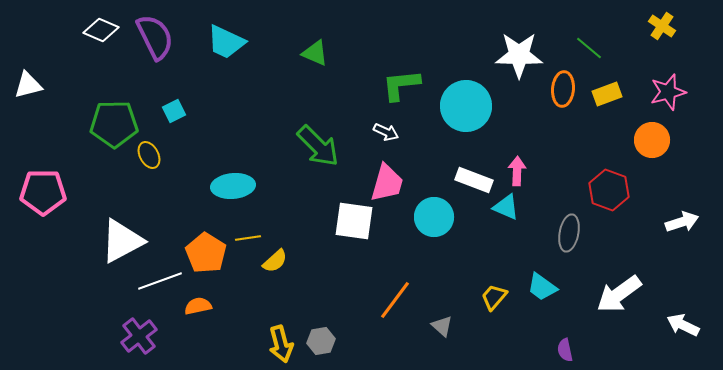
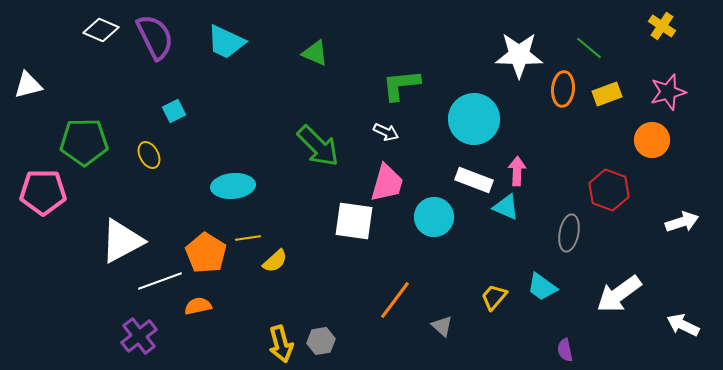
cyan circle at (466, 106): moved 8 px right, 13 px down
green pentagon at (114, 124): moved 30 px left, 18 px down
